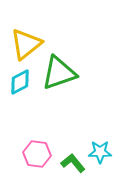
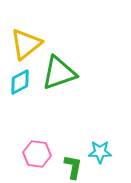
green L-shape: moved 4 px down; rotated 50 degrees clockwise
